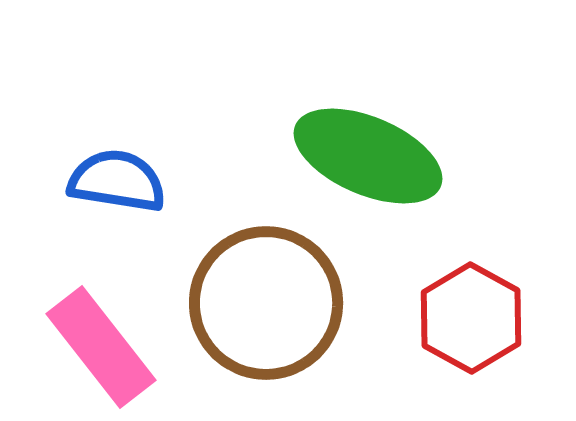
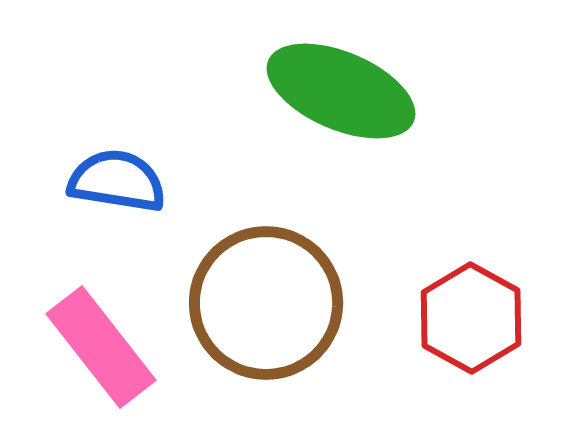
green ellipse: moved 27 px left, 65 px up
